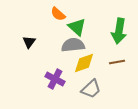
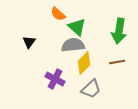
yellow diamond: rotated 25 degrees counterclockwise
